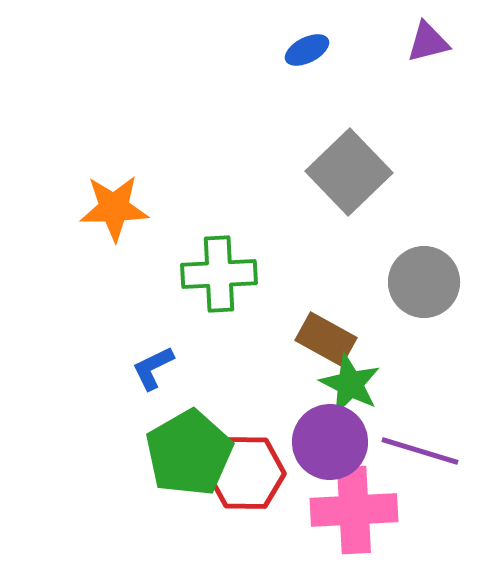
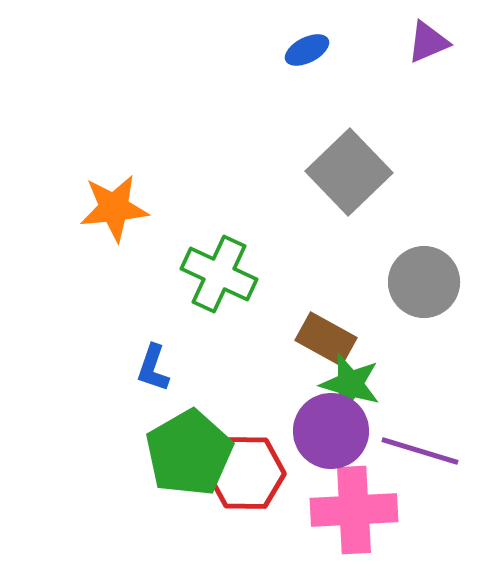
purple triangle: rotated 9 degrees counterclockwise
orange star: rotated 4 degrees counterclockwise
green cross: rotated 28 degrees clockwise
blue L-shape: rotated 45 degrees counterclockwise
green star: rotated 10 degrees counterclockwise
purple circle: moved 1 px right, 11 px up
